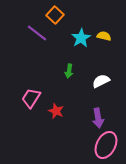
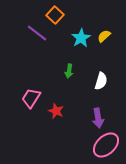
yellow semicircle: rotated 56 degrees counterclockwise
white semicircle: rotated 132 degrees clockwise
pink ellipse: rotated 20 degrees clockwise
